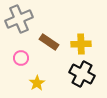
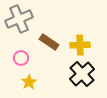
yellow cross: moved 1 px left, 1 px down
black cross: rotated 20 degrees clockwise
yellow star: moved 8 px left, 1 px up
